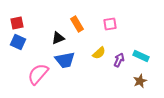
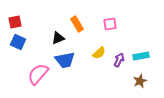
red square: moved 2 px left, 1 px up
cyan rectangle: rotated 35 degrees counterclockwise
